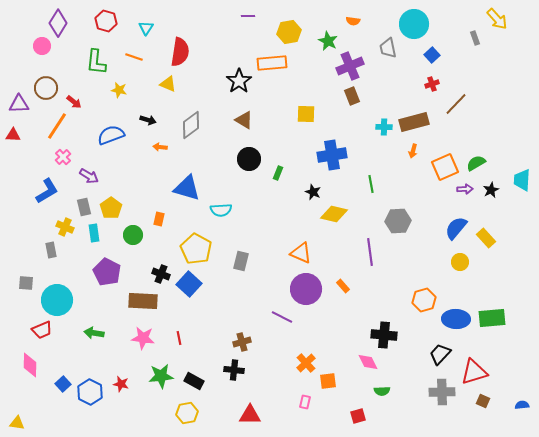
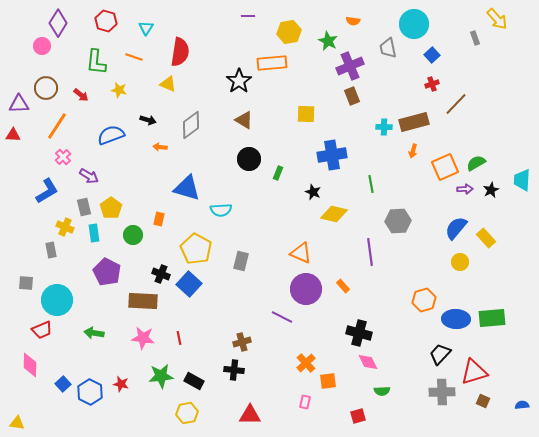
red arrow at (74, 102): moved 7 px right, 7 px up
black cross at (384, 335): moved 25 px left, 2 px up; rotated 10 degrees clockwise
